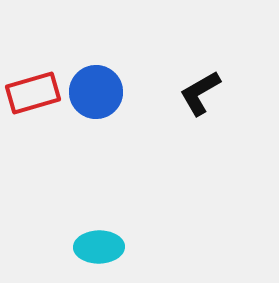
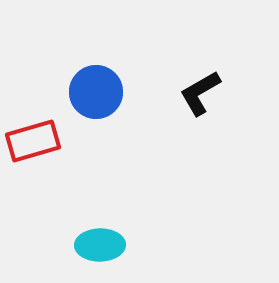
red rectangle: moved 48 px down
cyan ellipse: moved 1 px right, 2 px up
